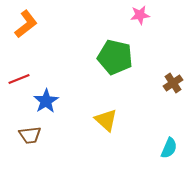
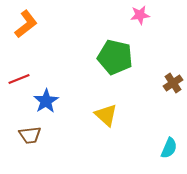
yellow triangle: moved 5 px up
